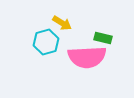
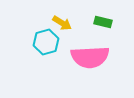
green rectangle: moved 16 px up
pink semicircle: moved 3 px right
